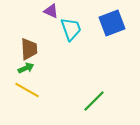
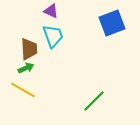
cyan trapezoid: moved 18 px left, 7 px down
yellow line: moved 4 px left
